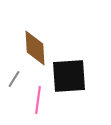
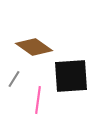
brown diamond: moved 1 px left, 1 px up; rotated 51 degrees counterclockwise
black square: moved 2 px right
